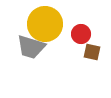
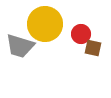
gray trapezoid: moved 11 px left, 1 px up
brown square: moved 1 px right, 4 px up
